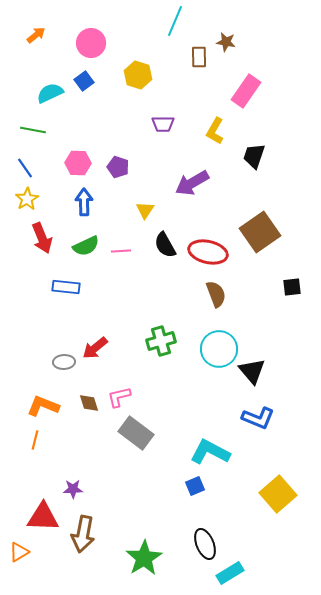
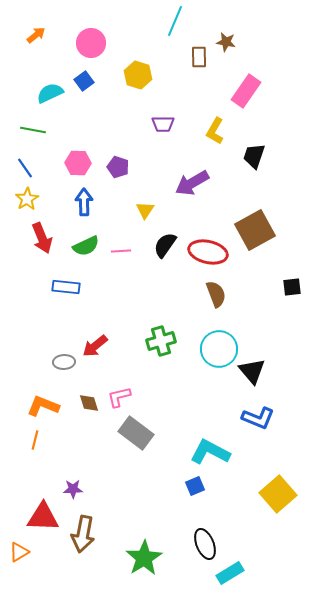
brown square at (260, 232): moved 5 px left, 2 px up; rotated 6 degrees clockwise
black semicircle at (165, 245): rotated 64 degrees clockwise
red arrow at (95, 348): moved 2 px up
